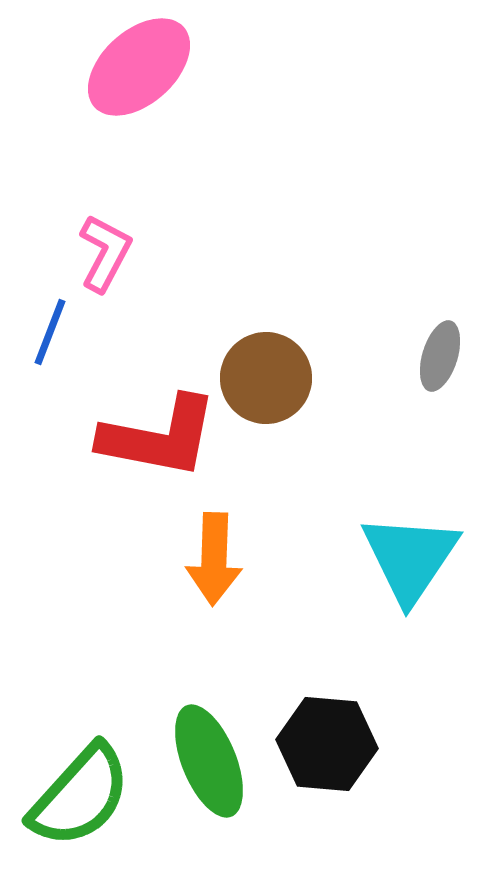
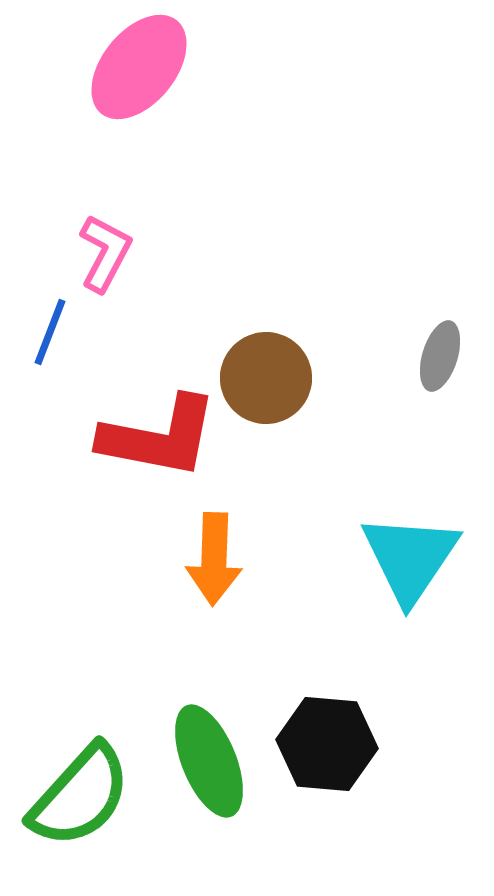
pink ellipse: rotated 9 degrees counterclockwise
